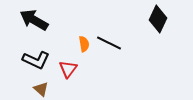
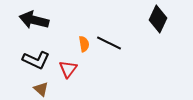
black arrow: rotated 16 degrees counterclockwise
